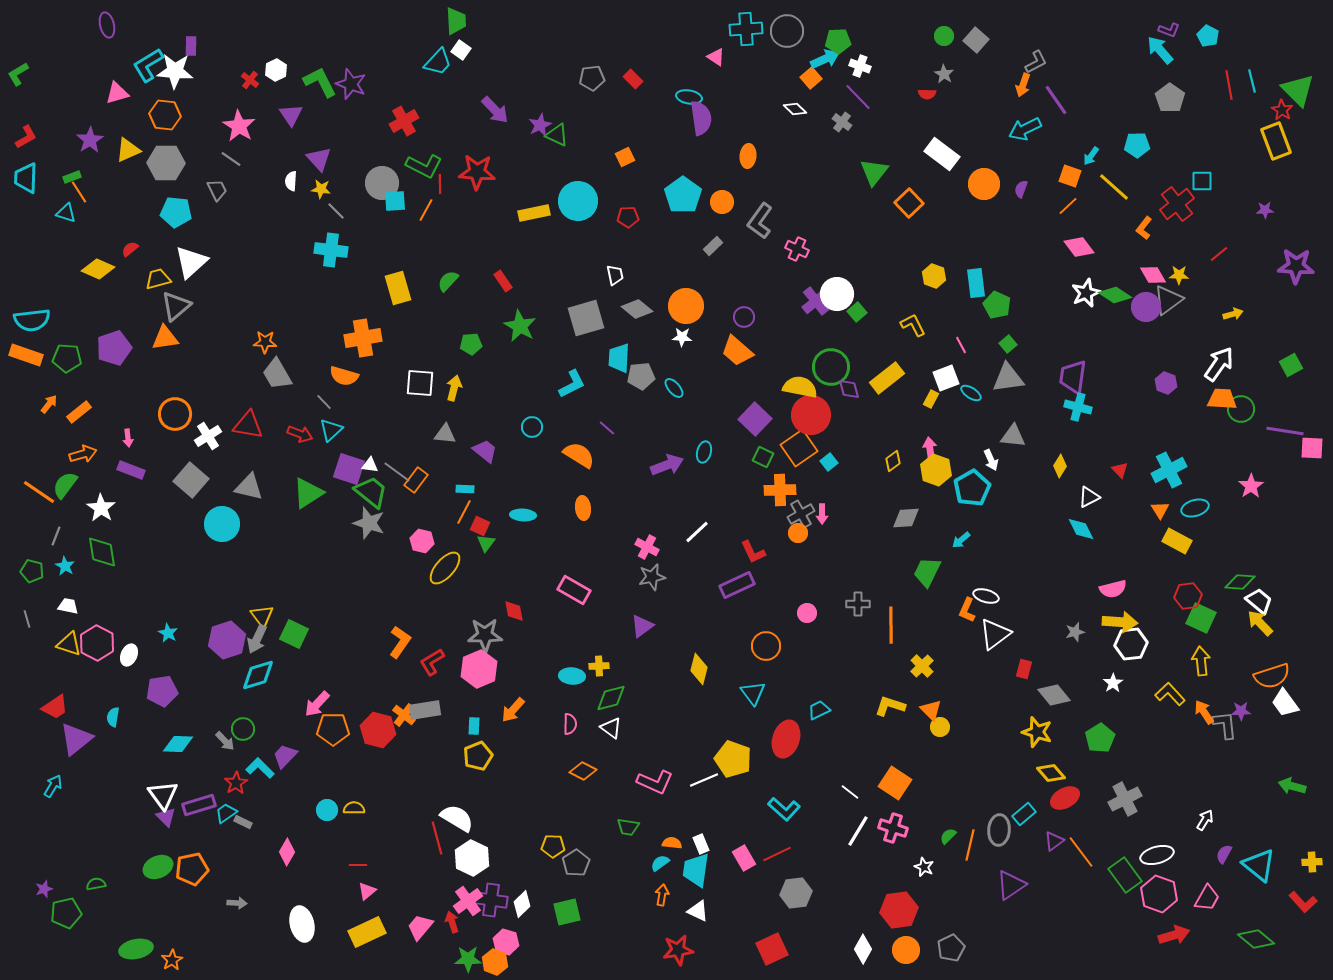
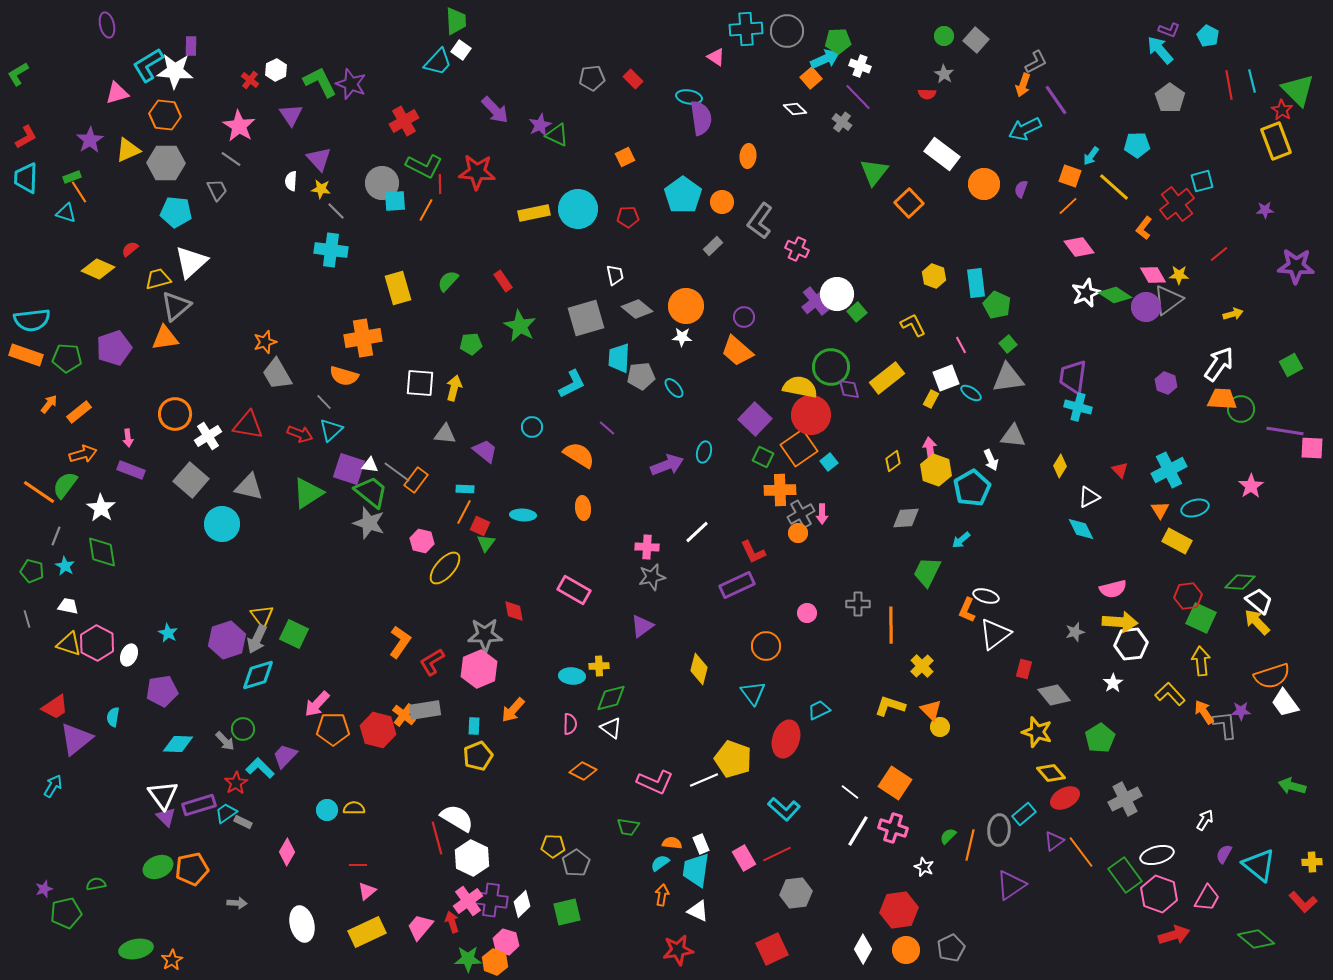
cyan square at (1202, 181): rotated 15 degrees counterclockwise
cyan circle at (578, 201): moved 8 px down
orange star at (265, 342): rotated 20 degrees counterclockwise
pink cross at (647, 547): rotated 25 degrees counterclockwise
yellow arrow at (1260, 623): moved 3 px left, 1 px up
